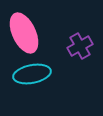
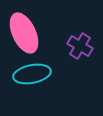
purple cross: rotated 30 degrees counterclockwise
